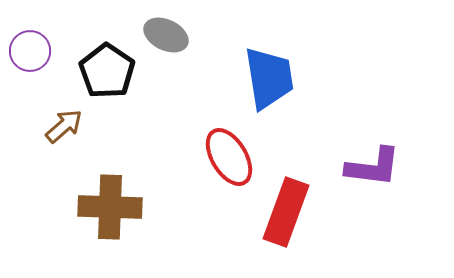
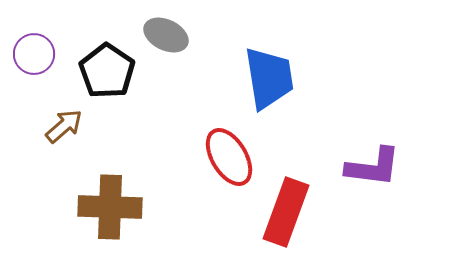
purple circle: moved 4 px right, 3 px down
